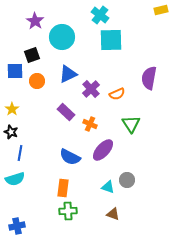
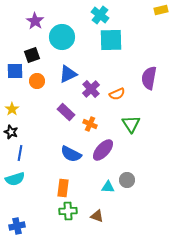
blue semicircle: moved 1 px right, 3 px up
cyan triangle: rotated 16 degrees counterclockwise
brown triangle: moved 16 px left, 2 px down
